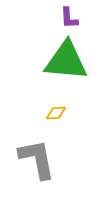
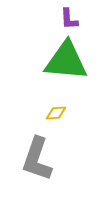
purple L-shape: moved 1 px down
gray L-shape: rotated 150 degrees counterclockwise
